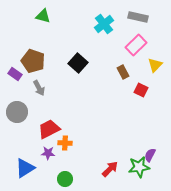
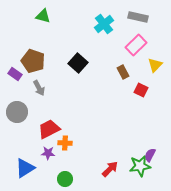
green star: moved 1 px right, 1 px up
